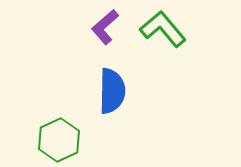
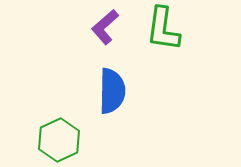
green L-shape: rotated 132 degrees counterclockwise
